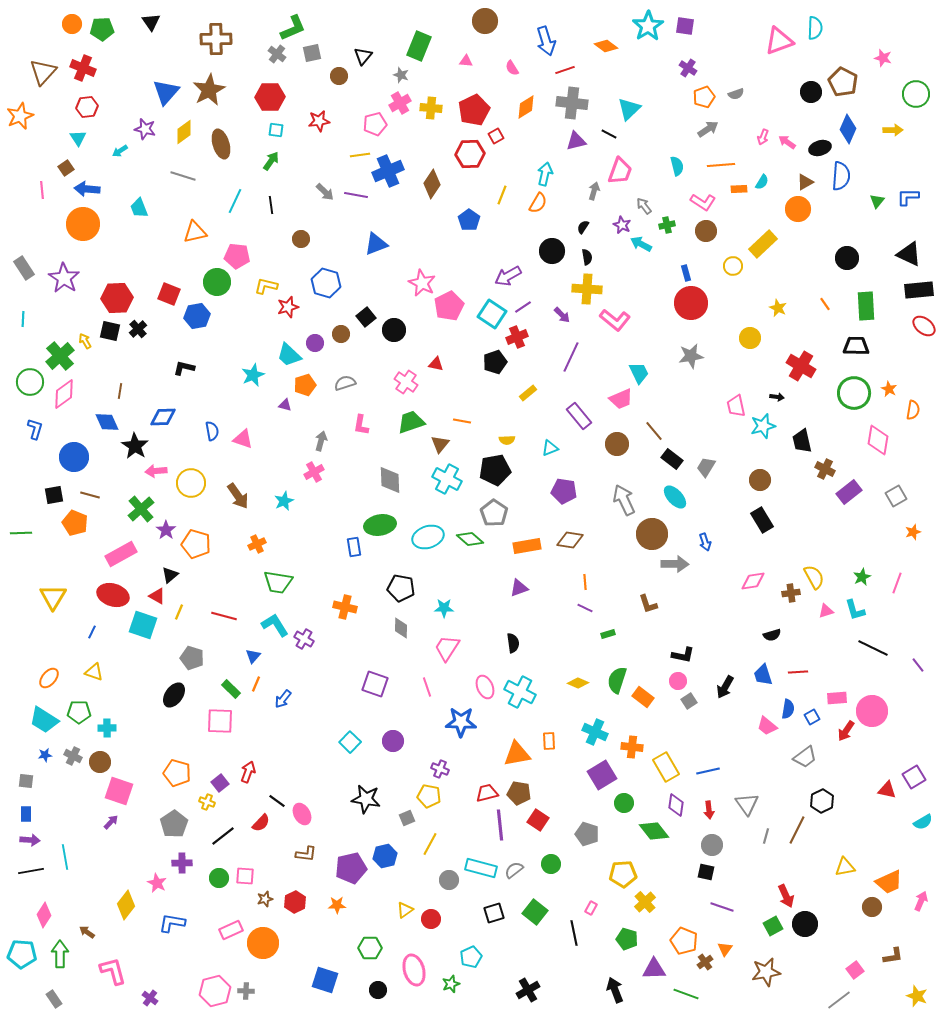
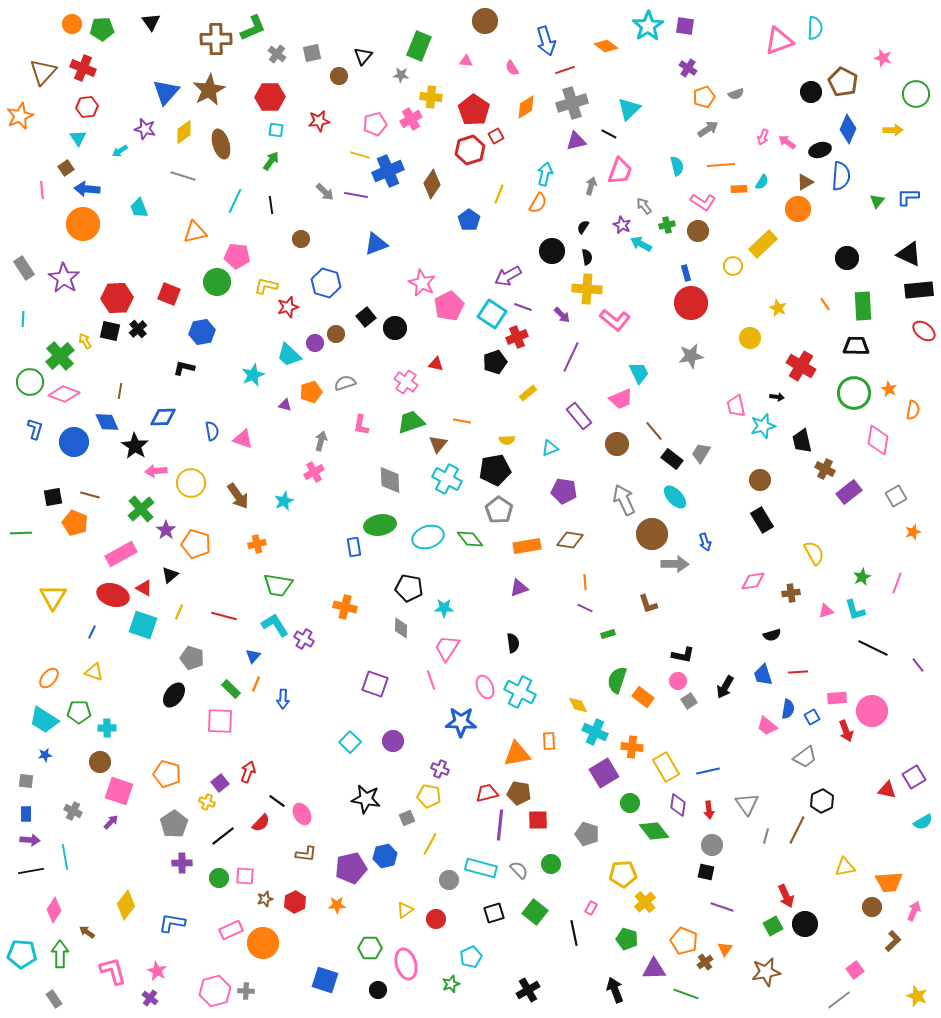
green L-shape at (293, 28): moved 40 px left
gray star at (401, 75): rotated 14 degrees counterclockwise
pink cross at (400, 103): moved 11 px right, 16 px down
gray cross at (572, 103): rotated 24 degrees counterclockwise
yellow cross at (431, 108): moved 11 px up
red pentagon at (474, 110): rotated 12 degrees counterclockwise
black ellipse at (820, 148): moved 2 px down
red hexagon at (470, 154): moved 4 px up; rotated 16 degrees counterclockwise
yellow line at (360, 155): rotated 24 degrees clockwise
gray arrow at (594, 191): moved 3 px left, 5 px up
yellow line at (502, 195): moved 3 px left, 1 px up
brown circle at (706, 231): moved 8 px left
green rectangle at (866, 306): moved 3 px left
purple line at (523, 307): rotated 54 degrees clockwise
blue hexagon at (197, 316): moved 5 px right, 16 px down
red ellipse at (924, 326): moved 5 px down
black circle at (394, 330): moved 1 px right, 2 px up
brown circle at (341, 334): moved 5 px left
orange pentagon at (305, 385): moved 6 px right, 7 px down
pink diamond at (64, 394): rotated 56 degrees clockwise
brown triangle at (440, 444): moved 2 px left
blue circle at (74, 457): moved 15 px up
gray trapezoid at (706, 467): moved 5 px left, 14 px up
black square at (54, 495): moved 1 px left, 2 px down
gray pentagon at (494, 513): moved 5 px right, 3 px up
green diamond at (470, 539): rotated 12 degrees clockwise
orange cross at (257, 544): rotated 12 degrees clockwise
yellow semicircle at (814, 577): moved 24 px up
green trapezoid at (278, 582): moved 3 px down
black pentagon at (401, 588): moved 8 px right
red triangle at (157, 596): moved 13 px left, 8 px up
yellow diamond at (578, 683): moved 22 px down; rotated 40 degrees clockwise
pink line at (427, 687): moved 4 px right, 7 px up
blue arrow at (283, 699): rotated 36 degrees counterclockwise
red arrow at (846, 731): rotated 55 degrees counterclockwise
gray cross at (73, 756): moved 55 px down
orange pentagon at (177, 773): moved 10 px left, 1 px down
purple square at (602, 775): moved 2 px right, 2 px up
green circle at (624, 803): moved 6 px right
purple diamond at (676, 805): moved 2 px right
red square at (538, 820): rotated 35 degrees counterclockwise
purple line at (500, 825): rotated 12 degrees clockwise
gray semicircle at (514, 870): moved 5 px right; rotated 84 degrees clockwise
orange trapezoid at (889, 882): rotated 20 degrees clockwise
pink star at (157, 883): moved 88 px down
pink arrow at (921, 901): moved 7 px left, 10 px down
pink diamond at (44, 915): moved 10 px right, 5 px up
red circle at (431, 919): moved 5 px right
brown L-shape at (893, 956): moved 15 px up; rotated 35 degrees counterclockwise
pink ellipse at (414, 970): moved 8 px left, 6 px up
